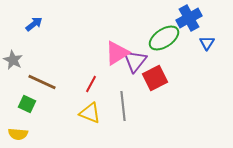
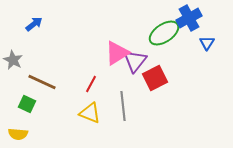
green ellipse: moved 5 px up
